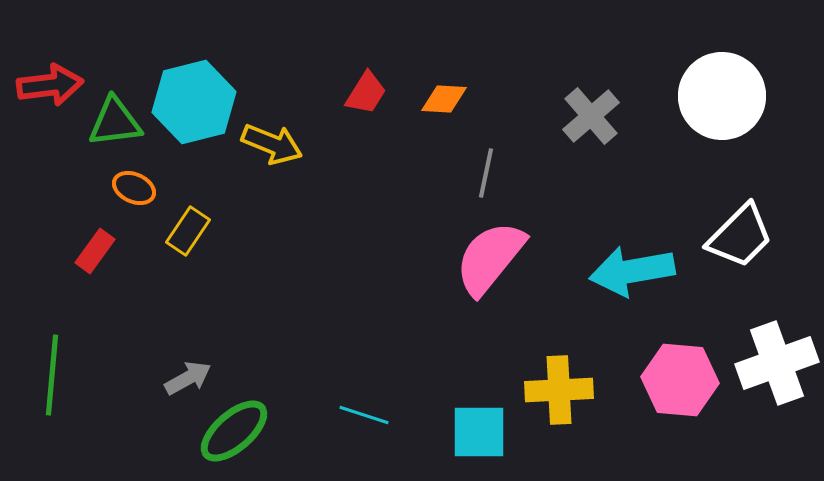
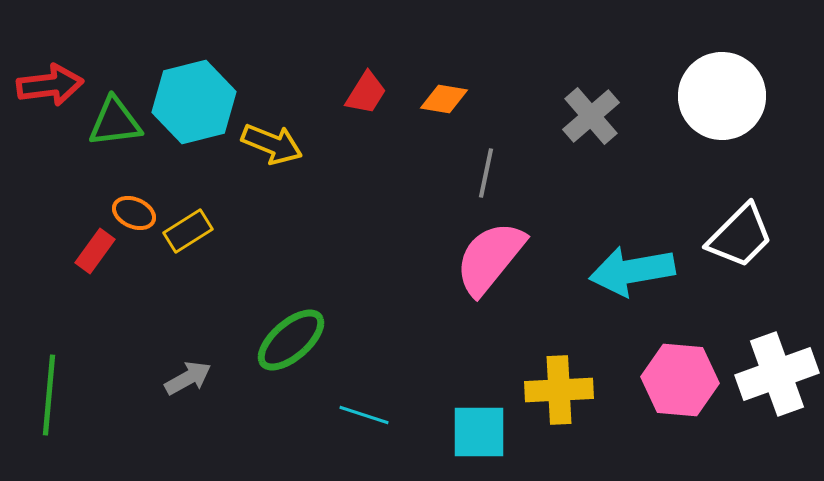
orange diamond: rotated 6 degrees clockwise
orange ellipse: moved 25 px down
yellow rectangle: rotated 24 degrees clockwise
white cross: moved 11 px down
green line: moved 3 px left, 20 px down
green ellipse: moved 57 px right, 91 px up
